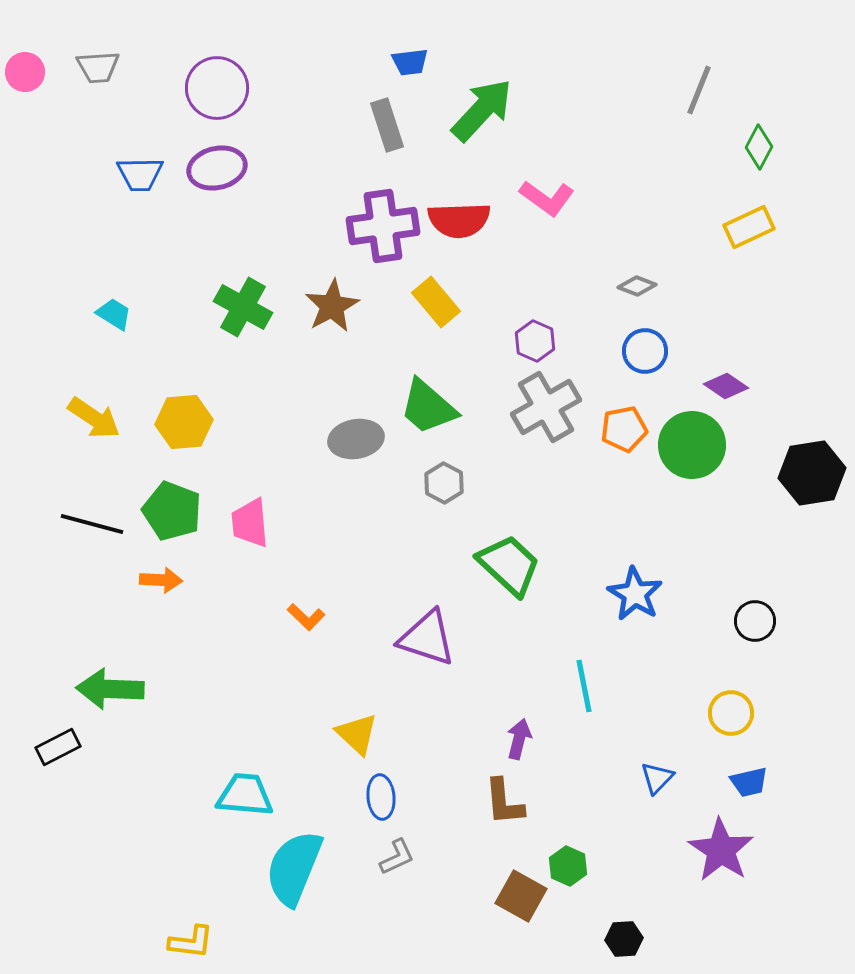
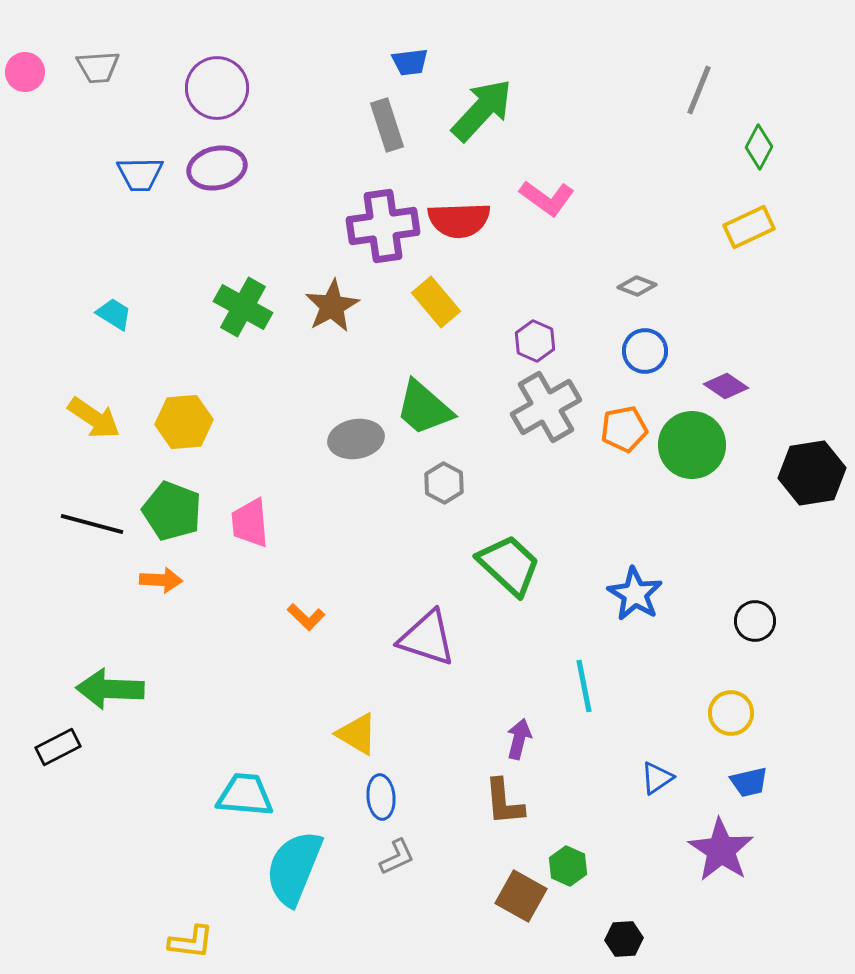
green trapezoid at (428, 407): moved 4 px left, 1 px down
yellow triangle at (357, 734): rotated 12 degrees counterclockwise
blue triangle at (657, 778): rotated 12 degrees clockwise
